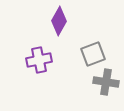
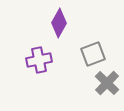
purple diamond: moved 2 px down
gray cross: moved 1 px right, 1 px down; rotated 35 degrees clockwise
